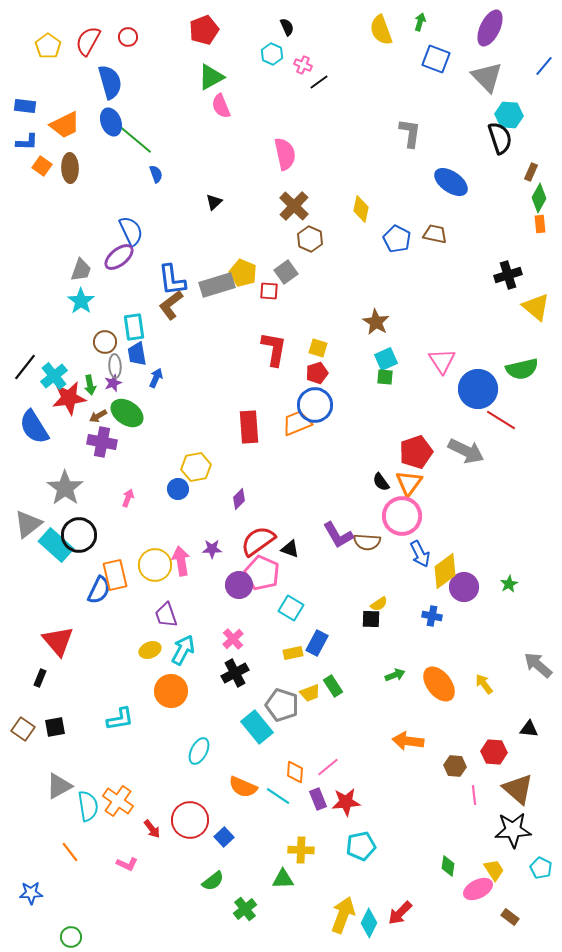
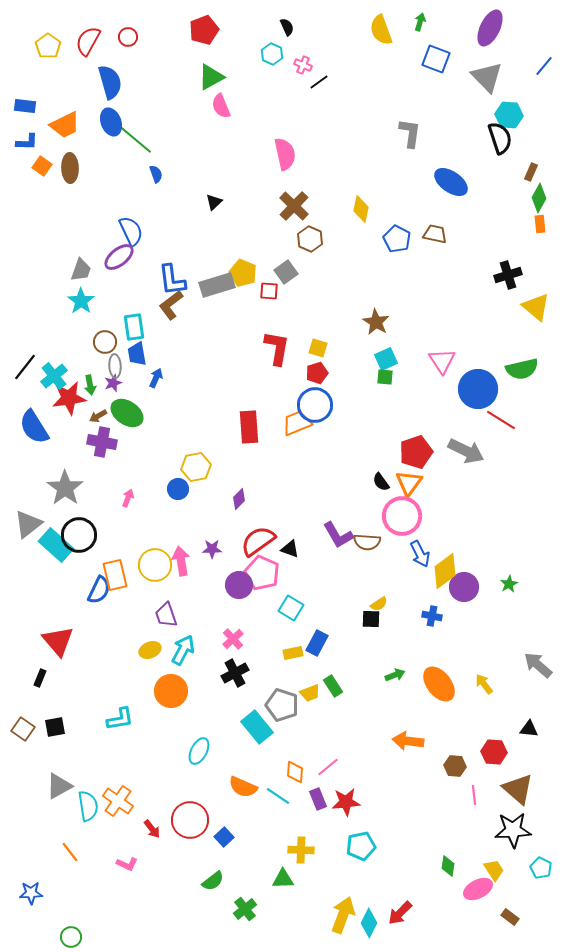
red L-shape at (274, 349): moved 3 px right, 1 px up
